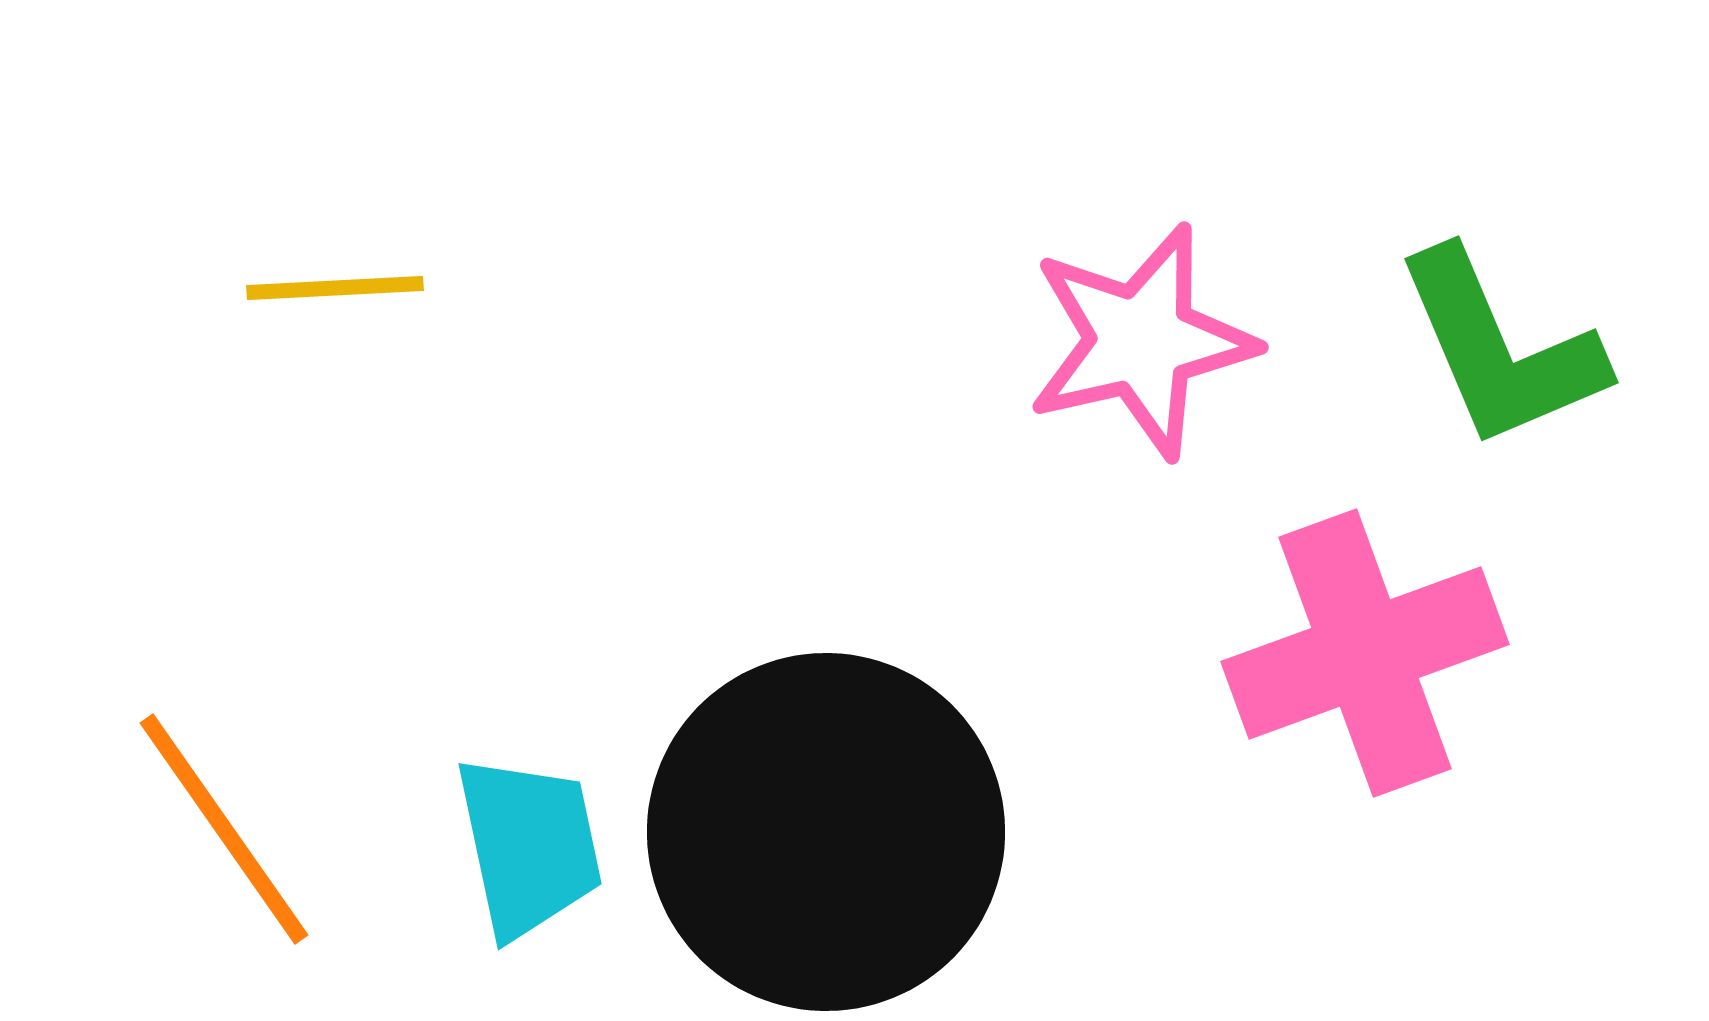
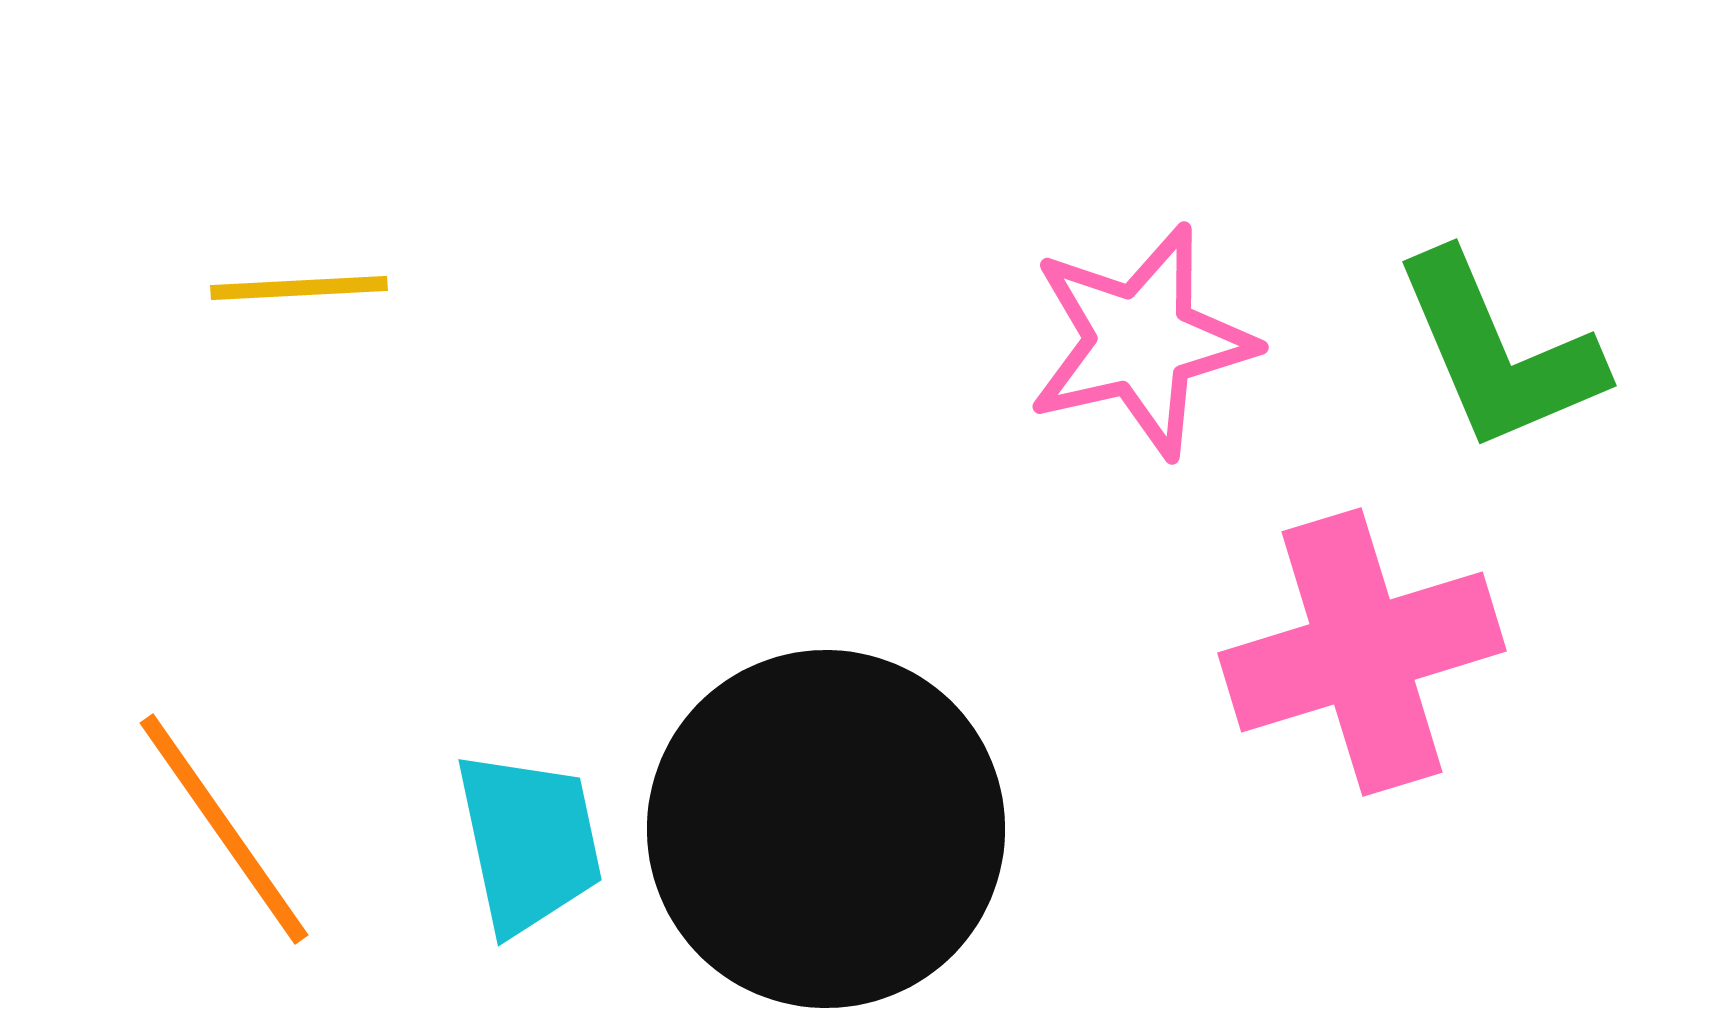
yellow line: moved 36 px left
green L-shape: moved 2 px left, 3 px down
pink cross: moved 3 px left, 1 px up; rotated 3 degrees clockwise
black circle: moved 3 px up
cyan trapezoid: moved 4 px up
